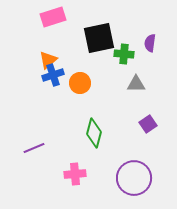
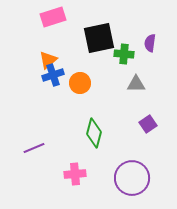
purple circle: moved 2 px left
